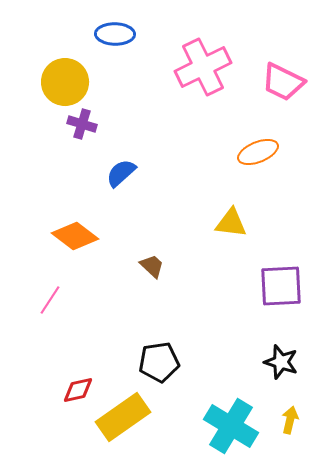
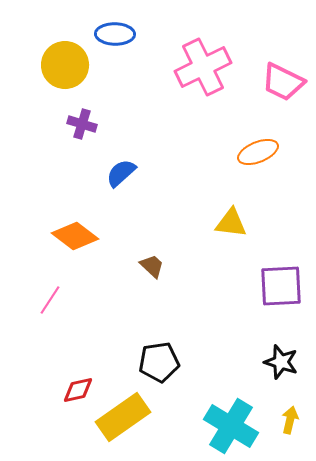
yellow circle: moved 17 px up
